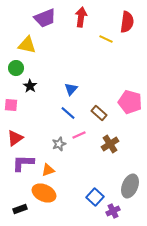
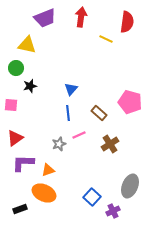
black star: rotated 24 degrees clockwise
blue line: rotated 42 degrees clockwise
blue square: moved 3 px left
